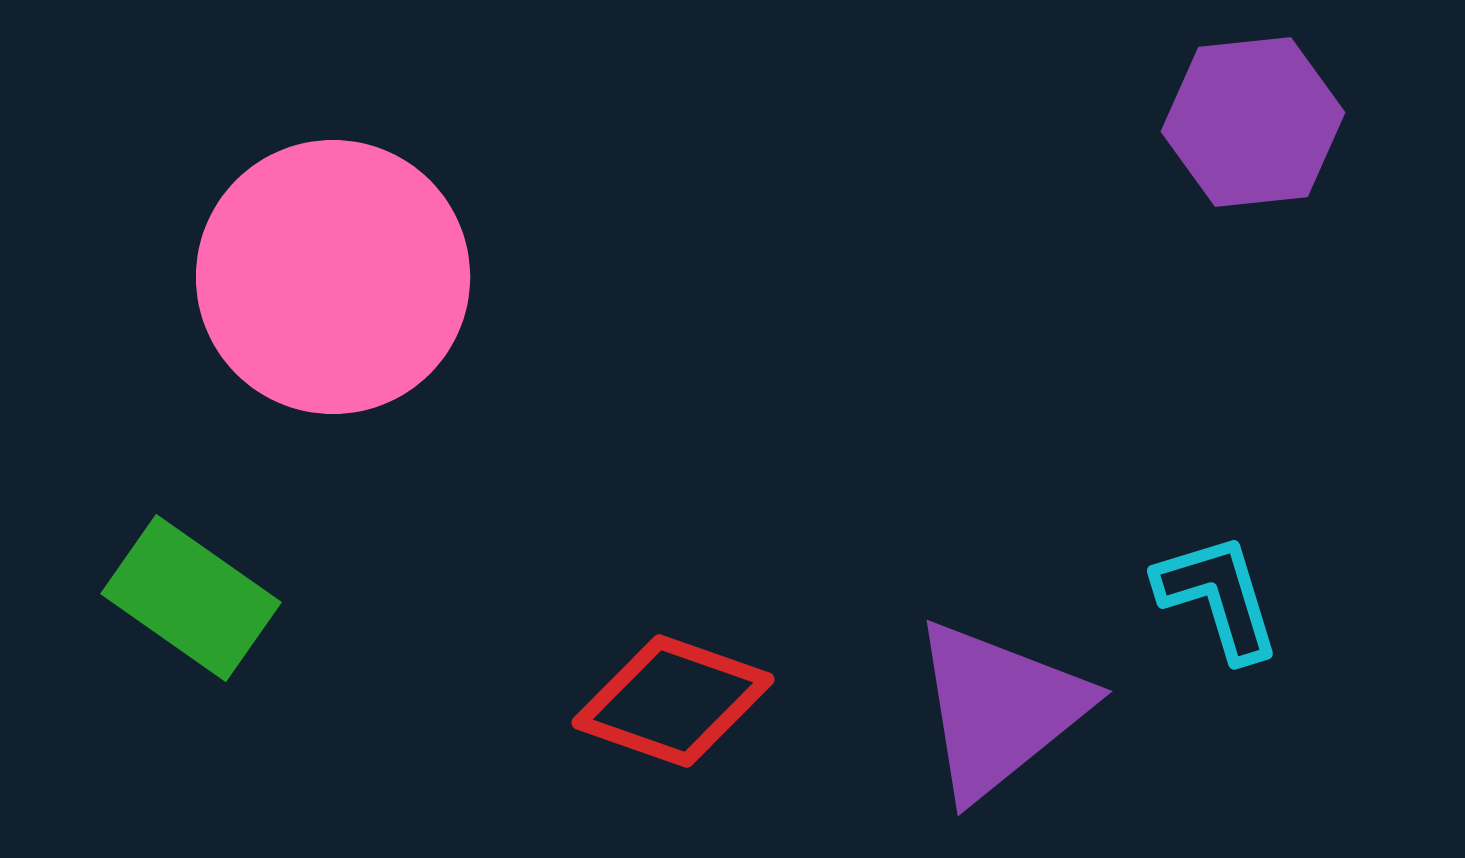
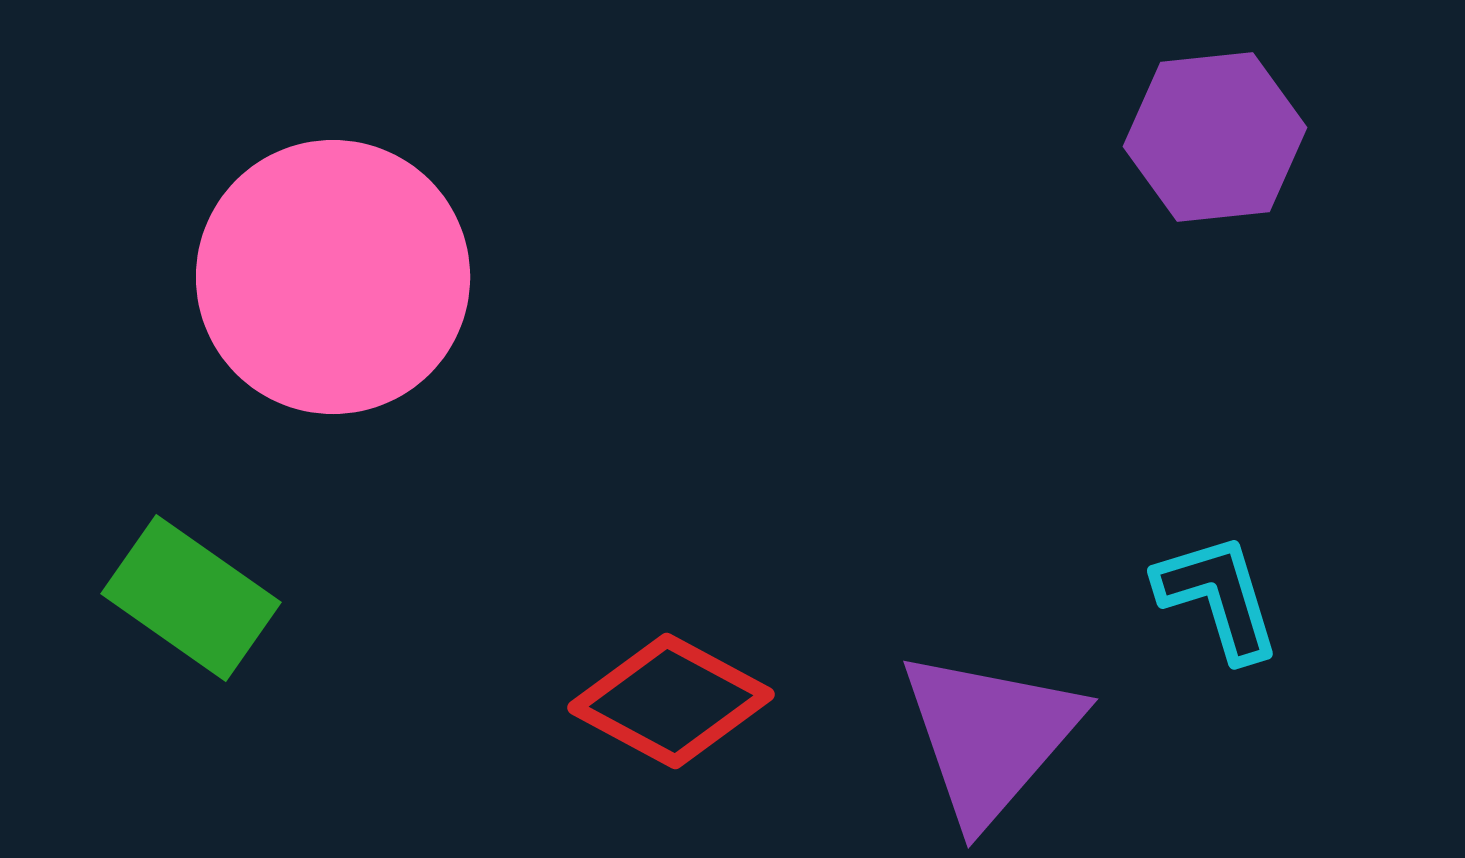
purple hexagon: moved 38 px left, 15 px down
red diamond: moved 2 px left; rotated 9 degrees clockwise
purple triangle: moved 9 px left, 27 px down; rotated 10 degrees counterclockwise
